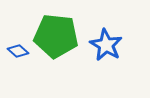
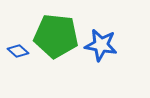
blue star: moved 5 px left; rotated 20 degrees counterclockwise
